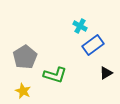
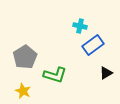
cyan cross: rotated 16 degrees counterclockwise
